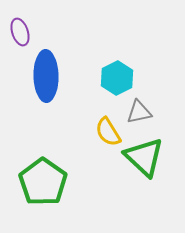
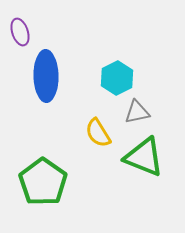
gray triangle: moved 2 px left
yellow semicircle: moved 10 px left, 1 px down
green triangle: rotated 21 degrees counterclockwise
